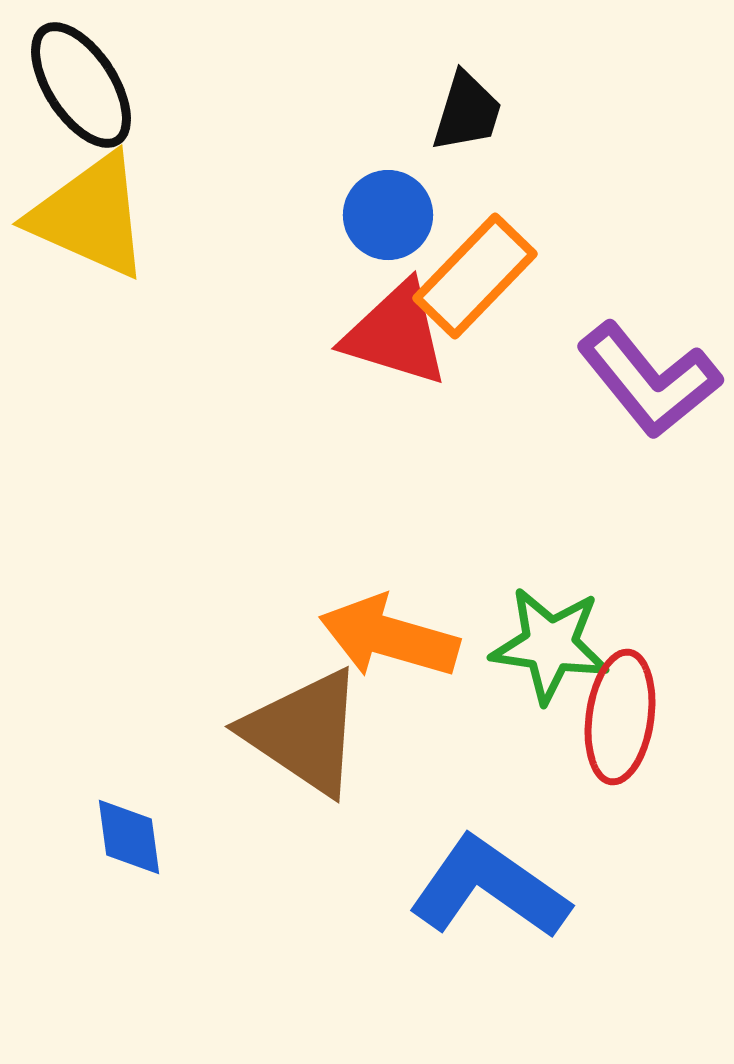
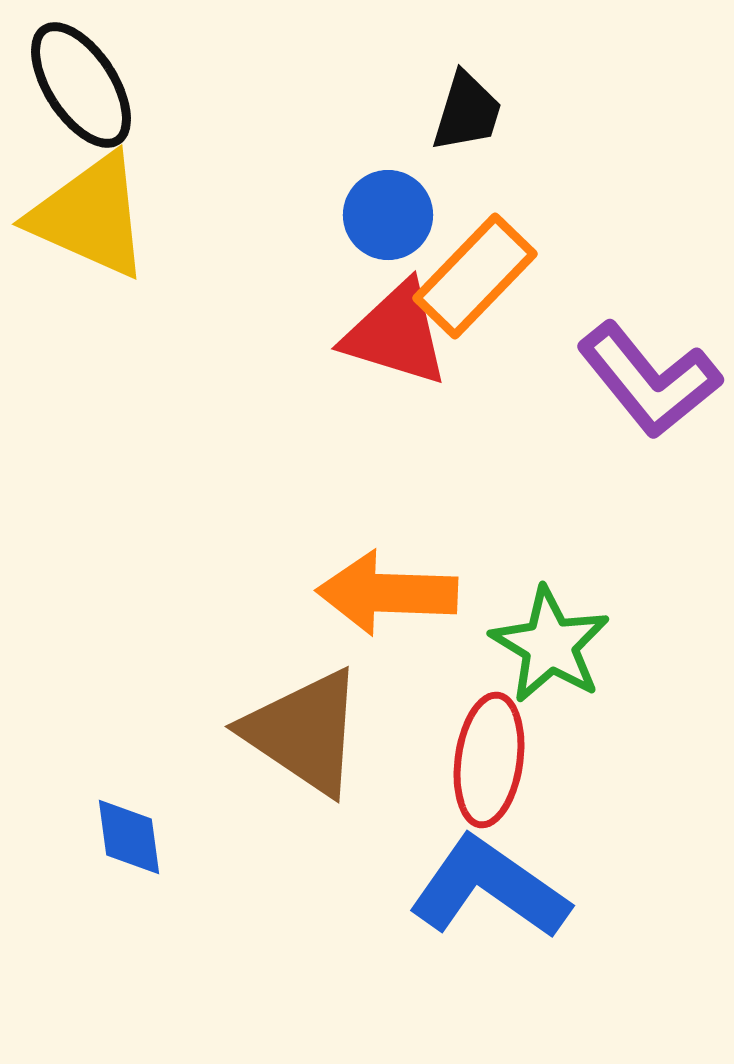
orange arrow: moved 2 px left, 44 px up; rotated 14 degrees counterclockwise
green star: rotated 23 degrees clockwise
red ellipse: moved 131 px left, 43 px down
